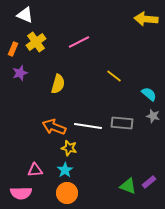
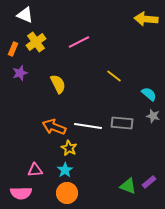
yellow semicircle: rotated 42 degrees counterclockwise
yellow star: rotated 14 degrees clockwise
